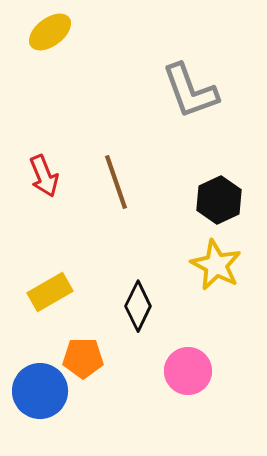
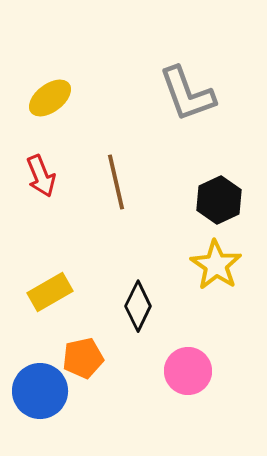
yellow ellipse: moved 66 px down
gray L-shape: moved 3 px left, 3 px down
red arrow: moved 3 px left
brown line: rotated 6 degrees clockwise
yellow star: rotated 6 degrees clockwise
orange pentagon: rotated 12 degrees counterclockwise
